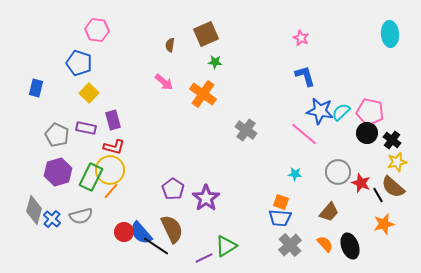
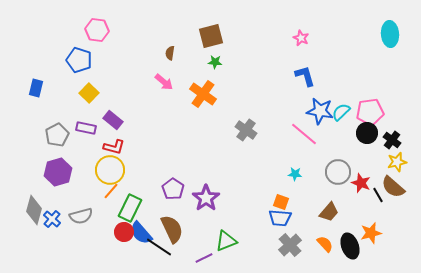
brown square at (206, 34): moved 5 px right, 2 px down; rotated 10 degrees clockwise
brown semicircle at (170, 45): moved 8 px down
blue pentagon at (79, 63): moved 3 px up
pink pentagon at (370, 112): rotated 20 degrees counterclockwise
purple rectangle at (113, 120): rotated 36 degrees counterclockwise
gray pentagon at (57, 135): rotated 20 degrees clockwise
green rectangle at (91, 177): moved 39 px right, 31 px down
orange star at (384, 224): moved 13 px left, 9 px down
black line at (156, 246): moved 3 px right, 1 px down
green triangle at (226, 246): moved 5 px up; rotated 10 degrees clockwise
